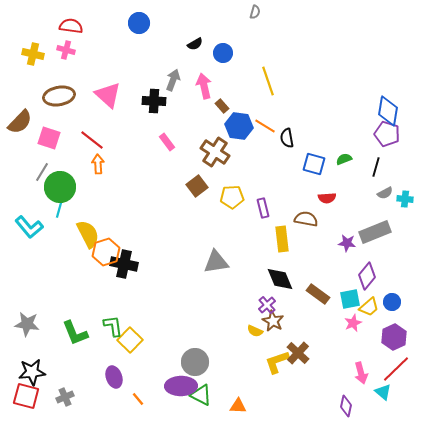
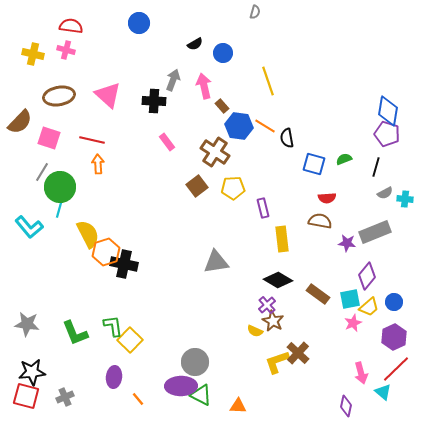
red line at (92, 140): rotated 25 degrees counterclockwise
yellow pentagon at (232, 197): moved 1 px right, 9 px up
brown semicircle at (306, 219): moved 14 px right, 2 px down
black diamond at (280, 279): moved 2 px left, 1 px down; rotated 36 degrees counterclockwise
blue circle at (392, 302): moved 2 px right
purple ellipse at (114, 377): rotated 25 degrees clockwise
